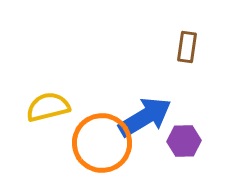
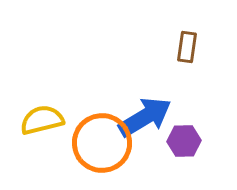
yellow semicircle: moved 6 px left, 13 px down
